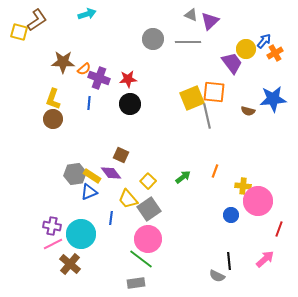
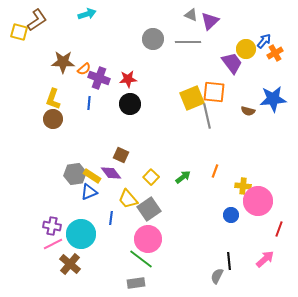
yellow square at (148, 181): moved 3 px right, 4 px up
gray semicircle at (217, 276): rotated 91 degrees clockwise
